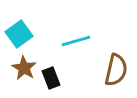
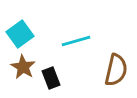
cyan square: moved 1 px right
brown star: moved 1 px left, 1 px up
